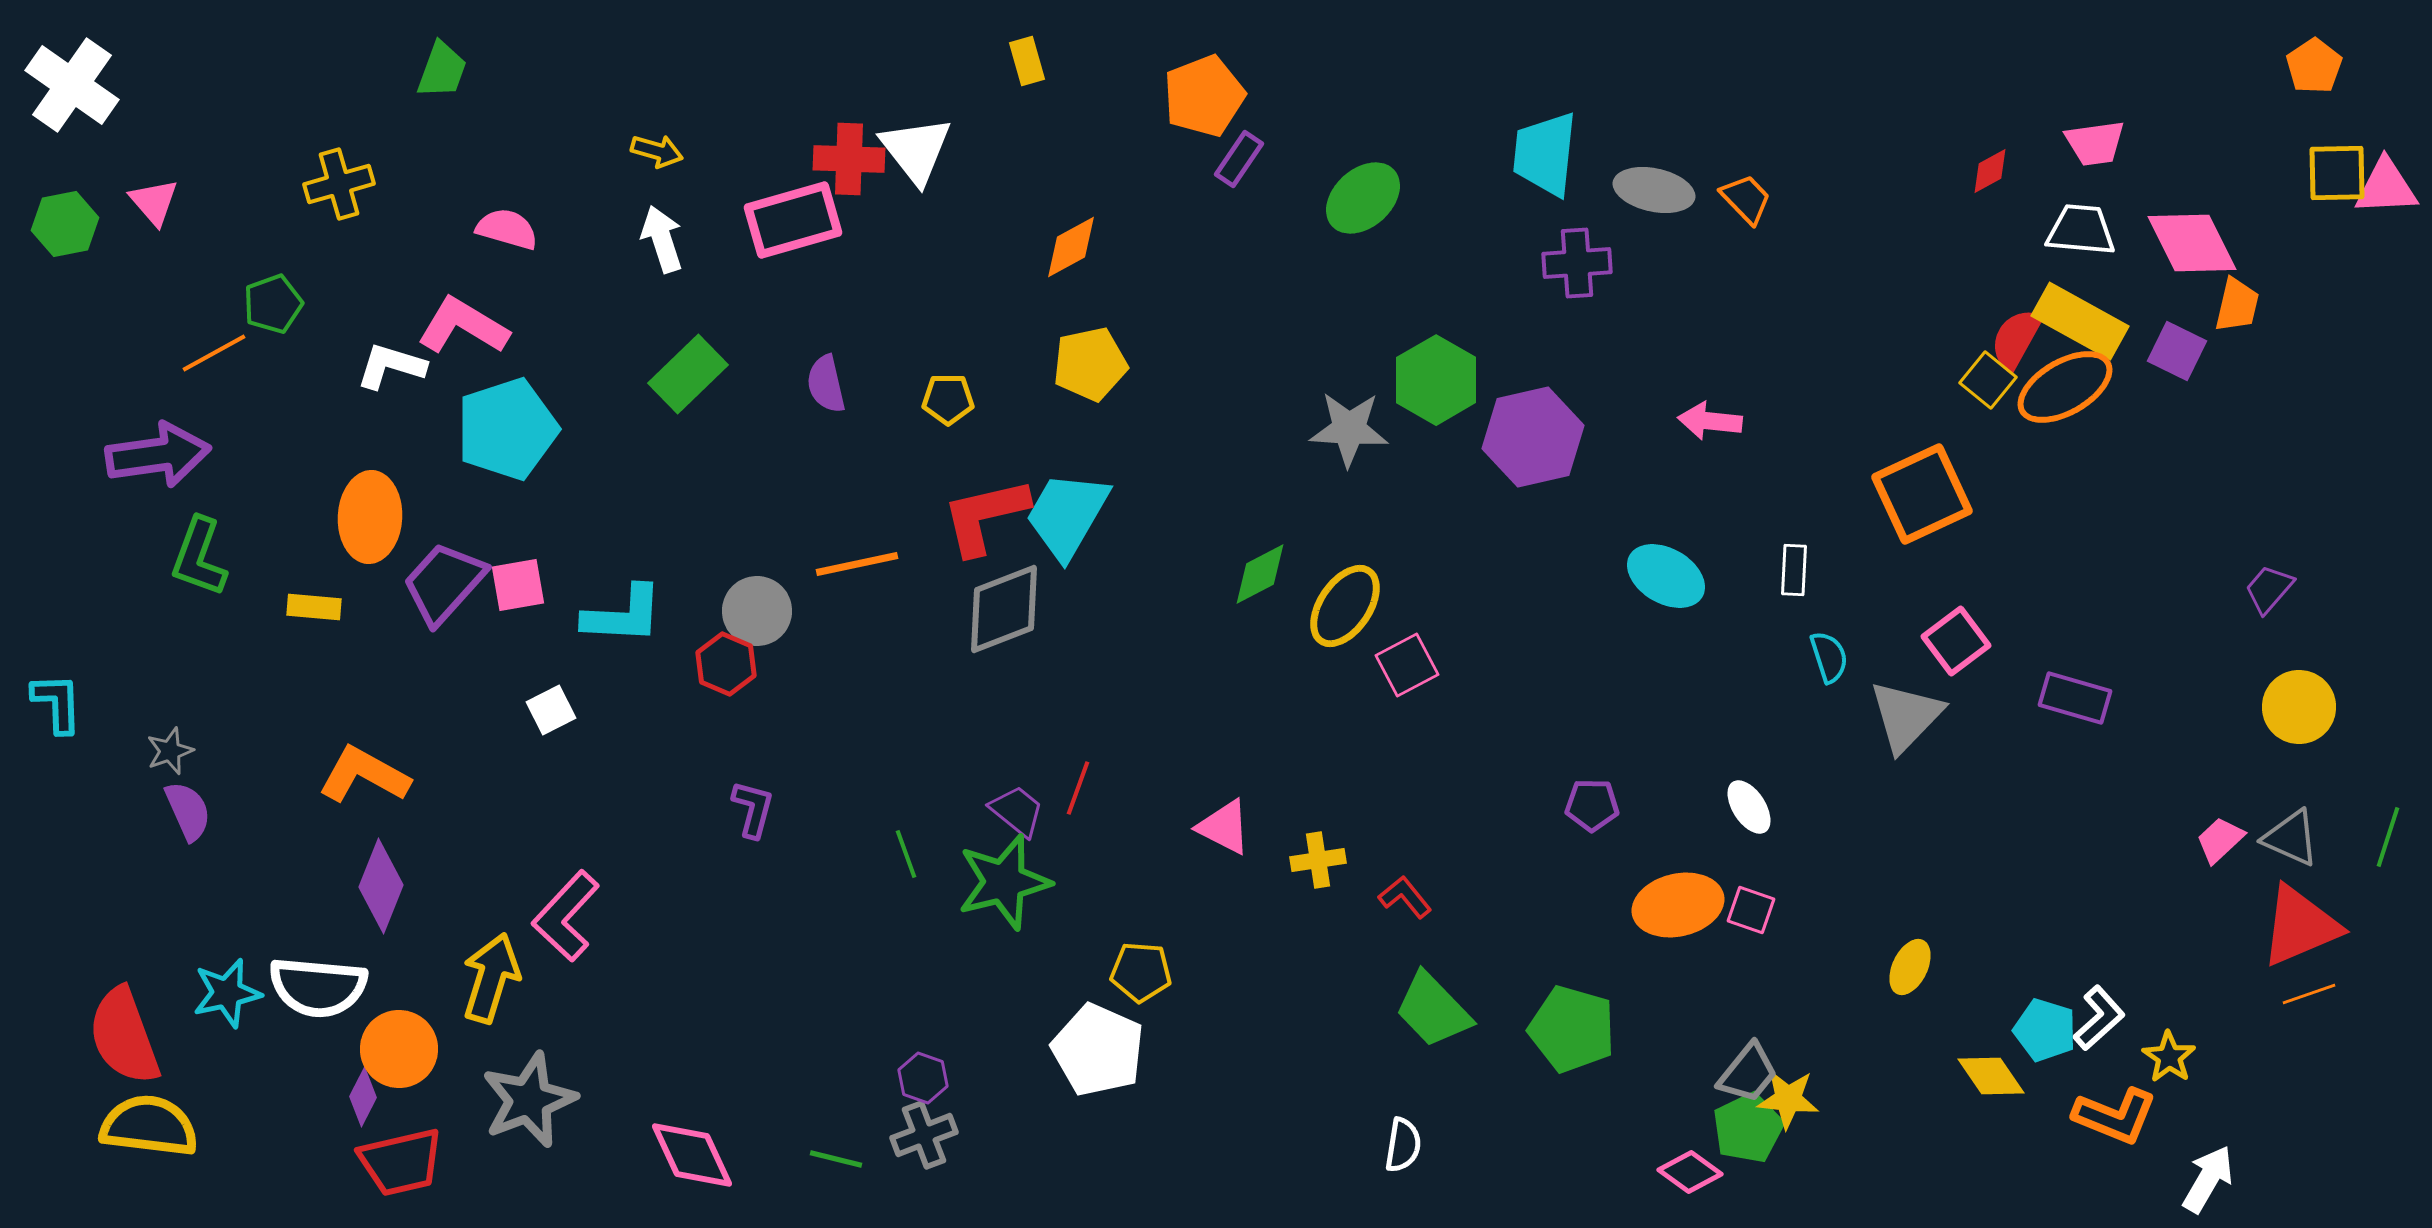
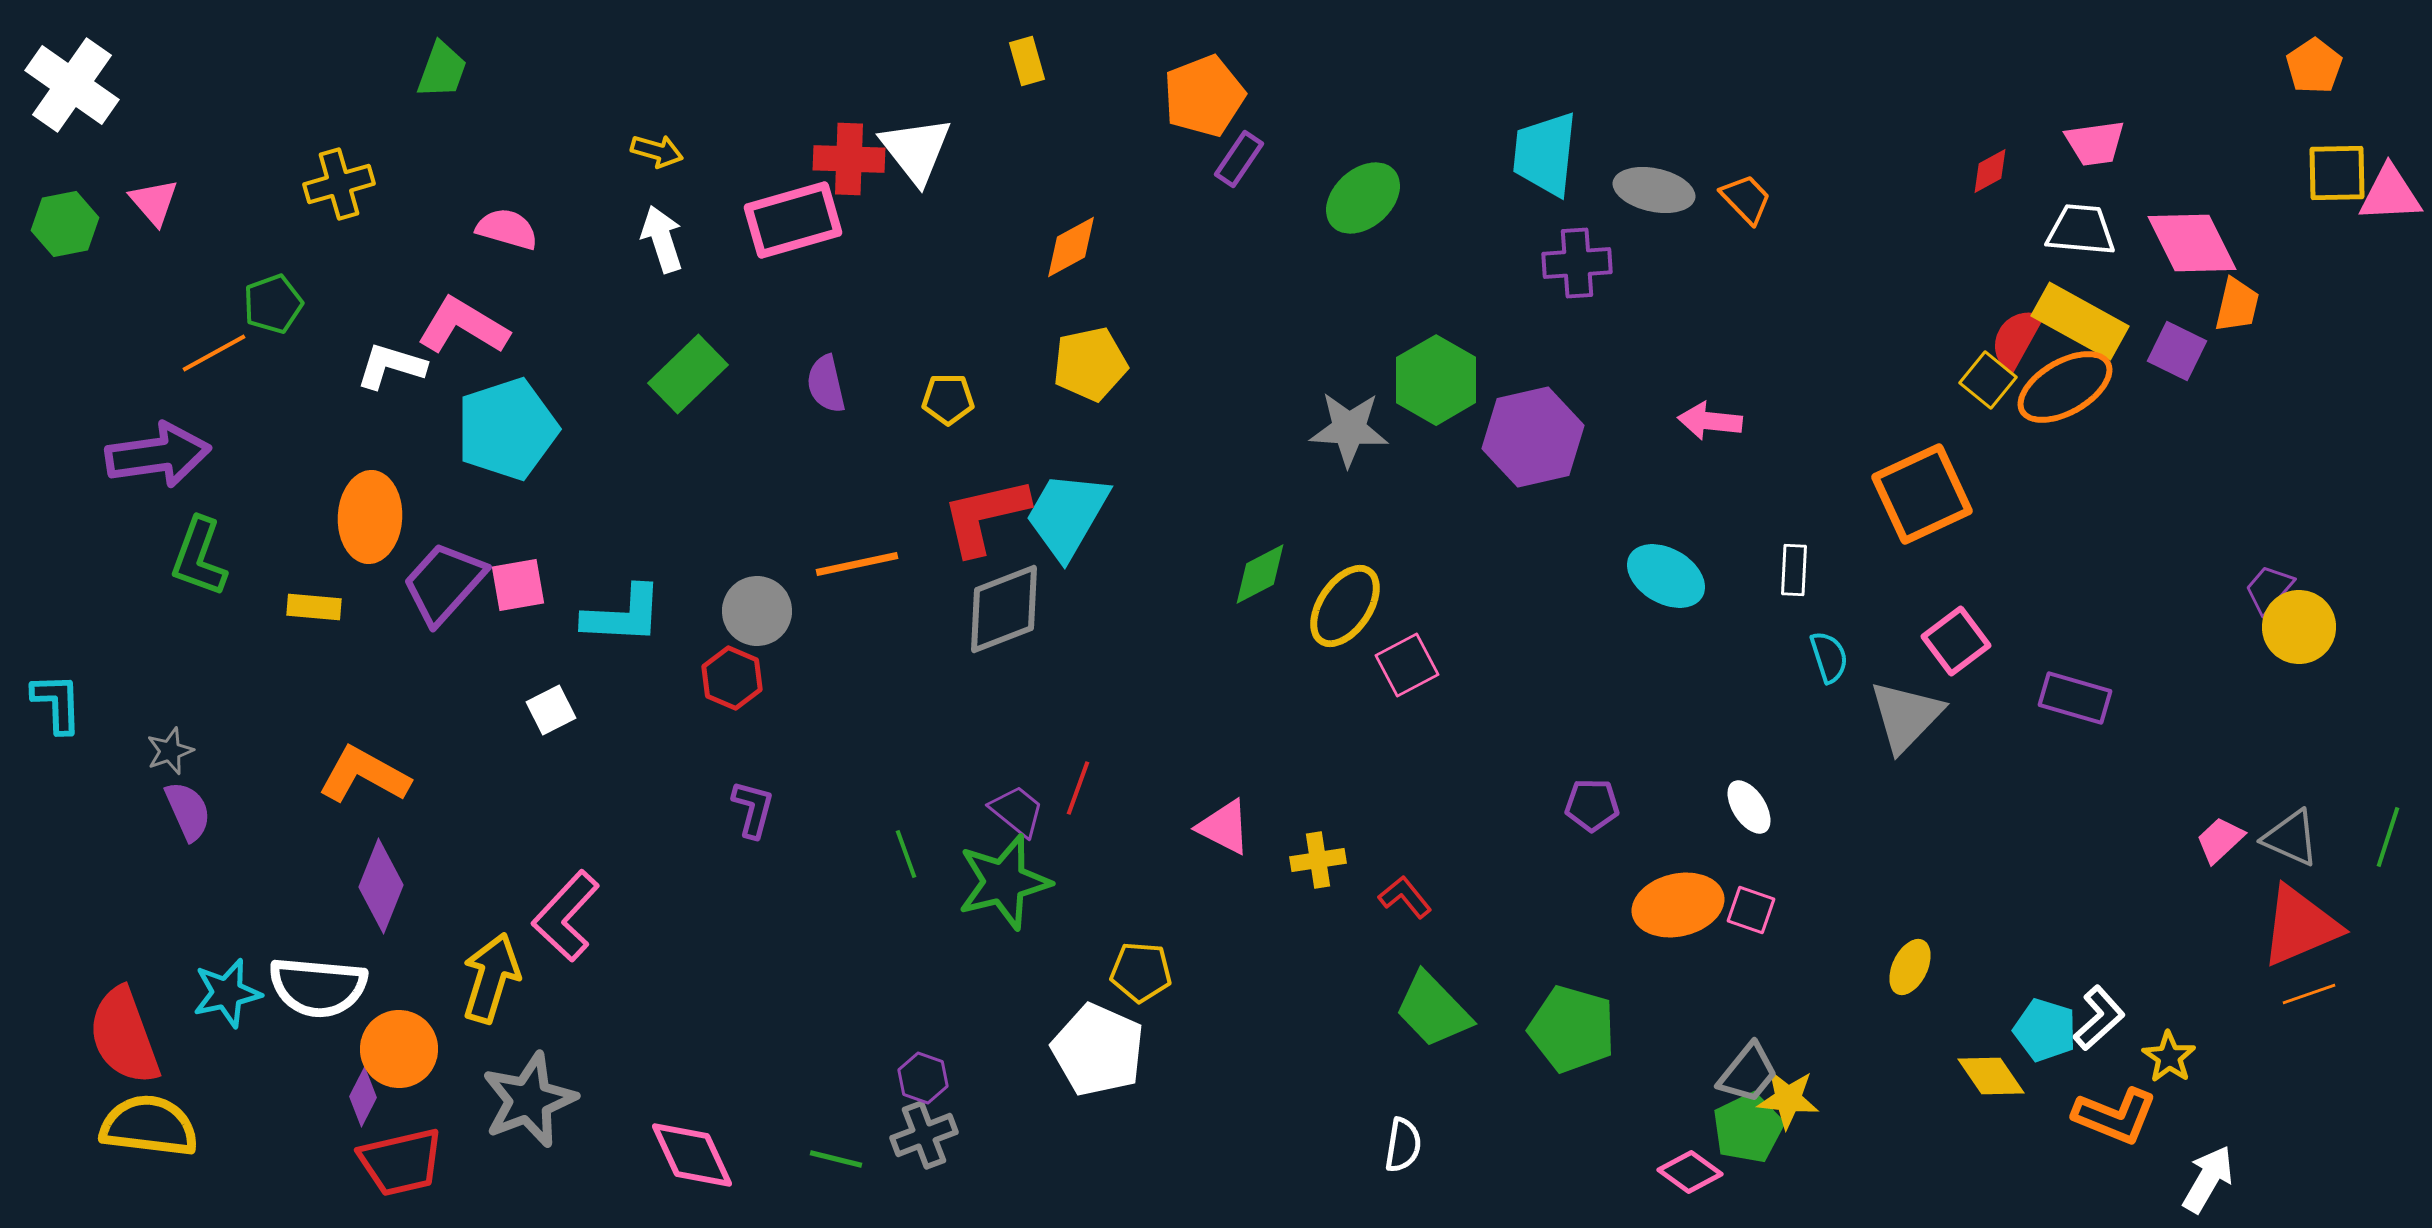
pink triangle at (2386, 187): moved 4 px right, 7 px down
red hexagon at (726, 664): moved 6 px right, 14 px down
yellow circle at (2299, 707): moved 80 px up
